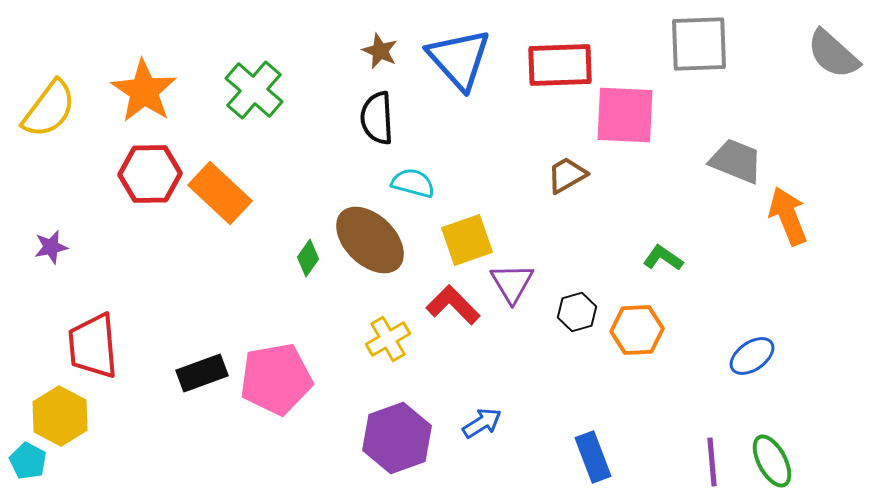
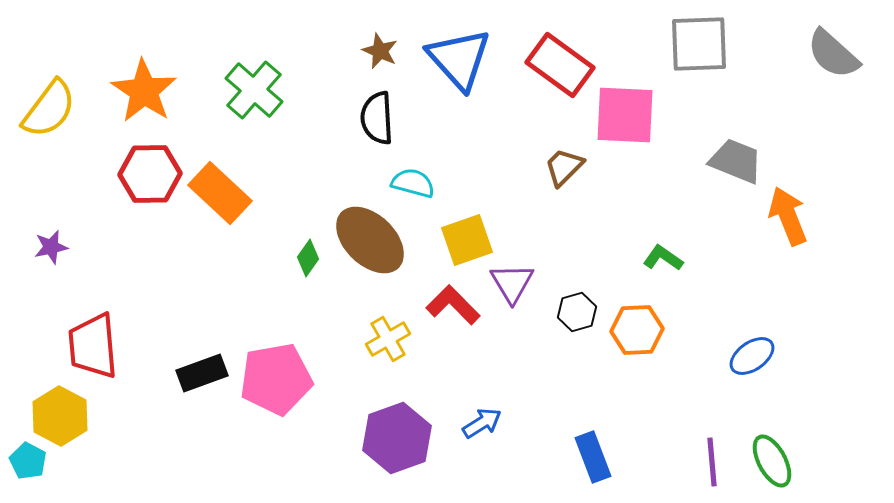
red rectangle: rotated 38 degrees clockwise
brown trapezoid: moved 3 px left, 8 px up; rotated 15 degrees counterclockwise
